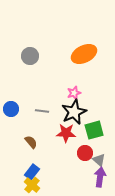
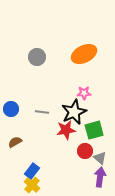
gray circle: moved 7 px right, 1 px down
pink star: moved 10 px right; rotated 16 degrees clockwise
gray line: moved 1 px down
red star: moved 3 px up; rotated 12 degrees counterclockwise
brown semicircle: moved 16 px left; rotated 80 degrees counterclockwise
red circle: moved 2 px up
gray triangle: moved 1 px right, 2 px up
blue rectangle: moved 1 px up
